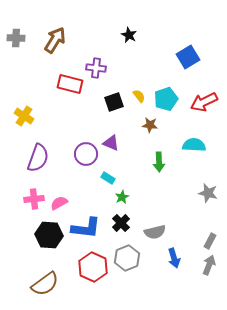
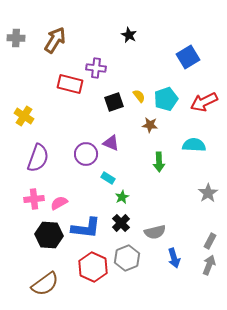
gray star: rotated 24 degrees clockwise
